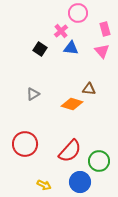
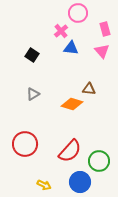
black square: moved 8 px left, 6 px down
